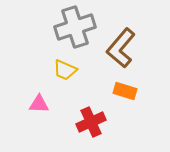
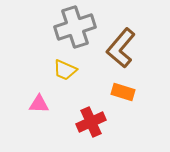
orange rectangle: moved 2 px left, 1 px down
